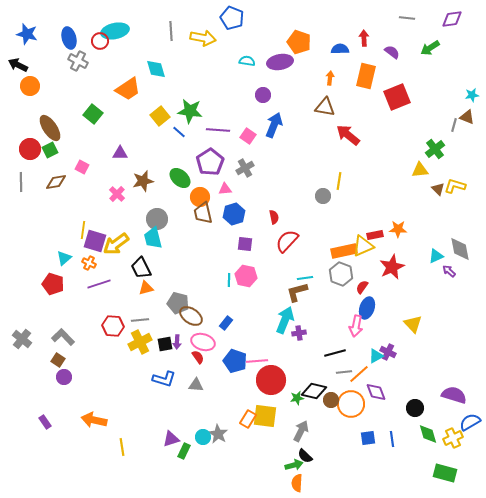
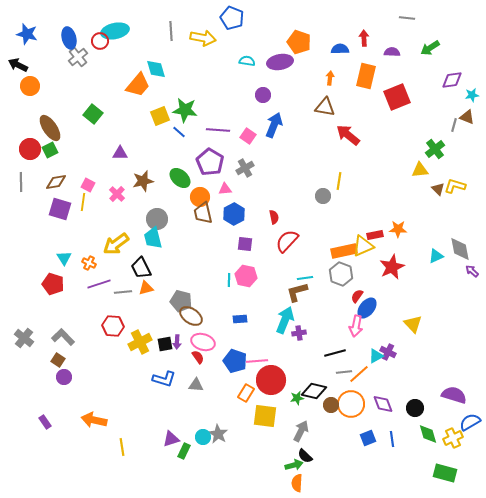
purple diamond at (452, 19): moved 61 px down
purple semicircle at (392, 52): rotated 35 degrees counterclockwise
gray cross at (78, 61): moved 4 px up; rotated 24 degrees clockwise
orange trapezoid at (128, 89): moved 10 px right, 4 px up; rotated 16 degrees counterclockwise
green star at (190, 111): moved 5 px left, 1 px up
yellow square at (160, 116): rotated 18 degrees clockwise
purple pentagon at (210, 162): rotated 8 degrees counterclockwise
pink square at (82, 167): moved 6 px right, 18 px down
blue hexagon at (234, 214): rotated 10 degrees counterclockwise
yellow line at (83, 230): moved 28 px up
purple square at (95, 241): moved 35 px left, 32 px up
cyan triangle at (64, 258): rotated 21 degrees counterclockwise
purple arrow at (449, 271): moved 23 px right
red semicircle at (362, 287): moved 5 px left, 9 px down
gray pentagon at (178, 303): moved 3 px right, 2 px up
blue ellipse at (367, 308): rotated 20 degrees clockwise
gray line at (140, 320): moved 17 px left, 28 px up
blue rectangle at (226, 323): moved 14 px right, 4 px up; rotated 48 degrees clockwise
gray cross at (22, 339): moved 2 px right, 1 px up
purple diamond at (376, 392): moved 7 px right, 12 px down
brown circle at (331, 400): moved 5 px down
orange rectangle at (248, 419): moved 2 px left, 26 px up
blue square at (368, 438): rotated 14 degrees counterclockwise
